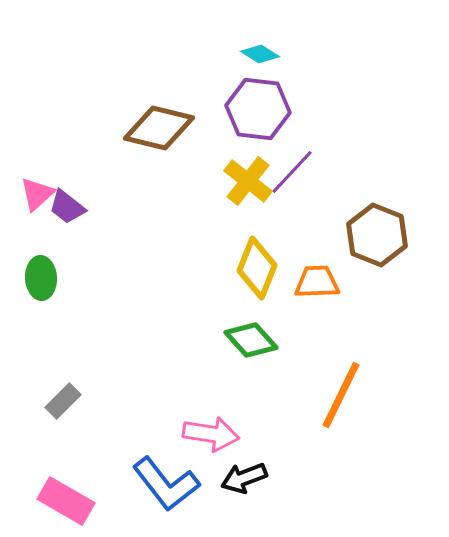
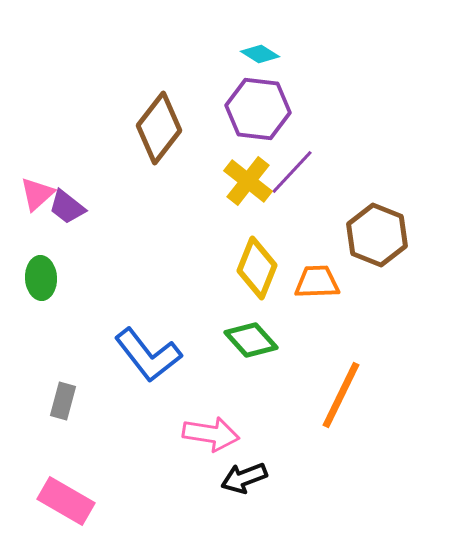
brown diamond: rotated 66 degrees counterclockwise
gray rectangle: rotated 30 degrees counterclockwise
blue L-shape: moved 18 px left, 129 px up
